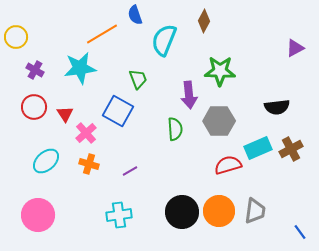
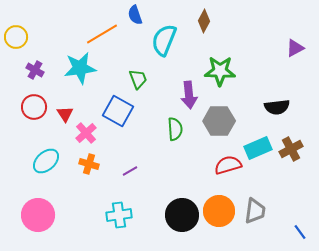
black circle: moved 3 px down
